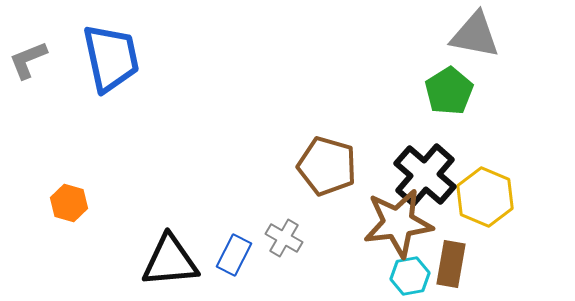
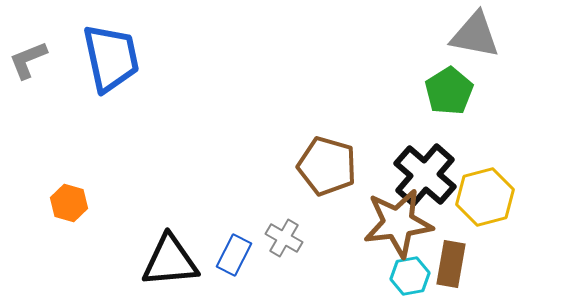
yellow hexagon: rotated 22 degrees clockwise
